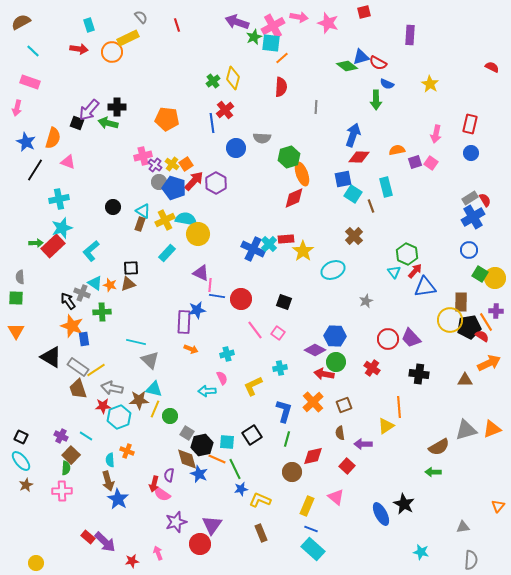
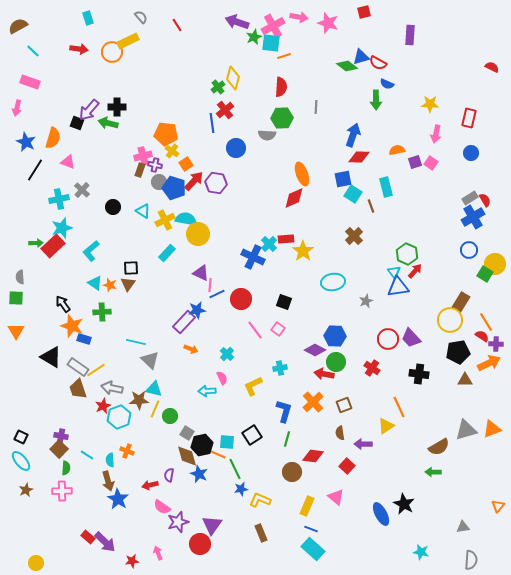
brown semicircle at (21, 22): moved 3 px left, 4 px down
cyan rectangle at (89, 25): moved 1 px left, 7 px up
red line at (177, 25): rotated 16 degrees counterclockwise
yellow rectangle at (128, 38): moved 3 px down
orange line at (282, 58): moved 2 px right, 2 px up; rotated 24 degrees clockwise
green cross at (213, 81): moved 5 px right, 6 px down
yellow star at (430, 84): moved 20 px down; rotated 30 degrees counterclockwise
orange pentagon at (167, 119): moved 1 px left, 15 px down
red rectangle at (470, 124): moved 1 px left, 6 px up
gray semicircle at (262, 138): moved 5 px right, 3 px up
green hexagon at (289, 157): moved 7 px left, 39 px up; rotated 15 degrees clockwise
yellow cross at (172, 164): moved 13 px up
purple cross at (155, 165): rotated 24 degrees counterclockwise
purple hexagon at (216, 183): rotated 20 degrees counterclockwise
brown rectangle at (140, 224): moved 54 px up
blue cross at (253, 249): moved 8 px down
cyan ellipse at (333, 270): moved 12 px down; rotated 15 degrees clockwise
green square at (480, 274): moved 5 px right
yellow circle at (495, 278): moved 14 px up
brown triangle at (128, 284): rotated 35 degrees counterclockwise
blue triangle at (425, 287): moved 27 px left
gray cross at (82, 293): moved 103 px up; rotated 21 degrees clockwise
blue line at (217, 296): moved 2 px up; rotated 35 degrees counterclockwise
black arrow at (68, 301): moved 5 px left, 3 px down
brown rectangle at (461, 302): rotated 30 degrees clockwise
purple cross at (496, 311): moved 33 px down
purple rectangle at (184, 322): rotated 40 degrees clockwise
black pentagon at (469, 327): moved 11 px left, 25 px down
pink square at (278, 333): moved 4 px up
blue rectangle at (84, 339): rotated 64 degrees counterclockwise
cyan cross at (227, 354): rotated 32 degrees counterclockwise
red star at (103, 406): rotated 21 degrees counterclockwise
orange line at (399, 407): rotated 20 degrees counterclockwise
purple cross at (61, 436): rotated 16 degrees counterclockwise
cyan line at (86, 436): moved 1 px right, 19 px down
brown square at (71, 455): moved 12 px left, 6 px up
red diamond at (313, 456): rotated 20 degrees clockwise
brown diamond at (187, 459): moved 3 px up
orange line at (217, 459): moved 5 px up
red arrow at (154, 484): moved 4 px left, 1 px down; rotated 63 degrees clockwise
brown star at (26, 485): moved 5 px down
pink semicircle at (162, 494): moved 13 px down
purple star at (176, 522): moved 2 px right
